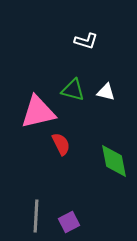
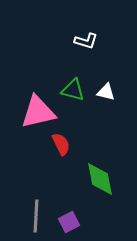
green diamond: moved 14 px left, 18 px down
